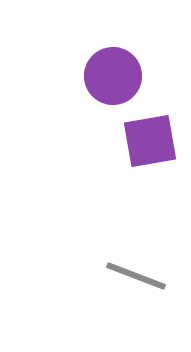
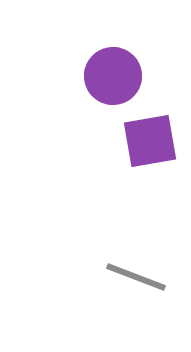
gray line: moved 1 px down
